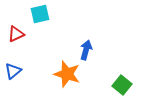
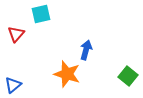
cyan square: moved 1 px right
red triangle: rotated 24 degrees counterclockwise
blue triangle: moved 14 px down
green square: moved 6 px right, 9 px up
